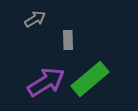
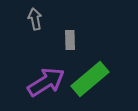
gray arrow: rotated 70 degrees counterclockwise
gray rectangle: moved 2 px right
